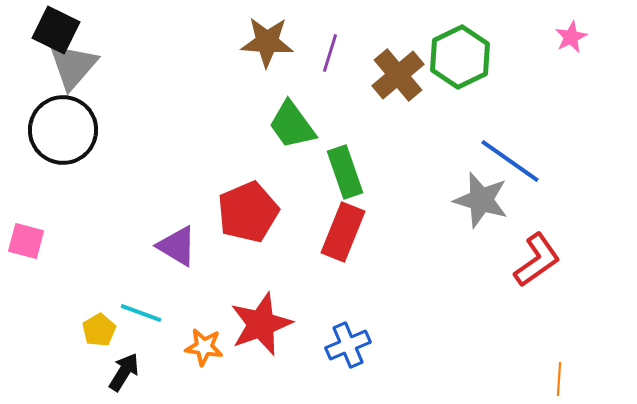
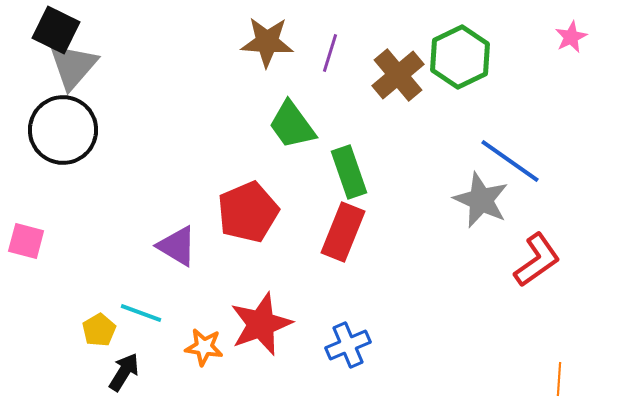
green rectangle: moved 4 px right
gray star: rotated 8 degrees clockwise
